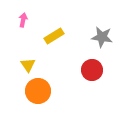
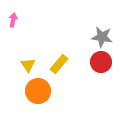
pink arrow: moved 10 px left
yellow rectangle: moved 5 px right, 28 px down; rotated 18 degrees counterclockwise
red circle: moved 9 px right, 8 px up
